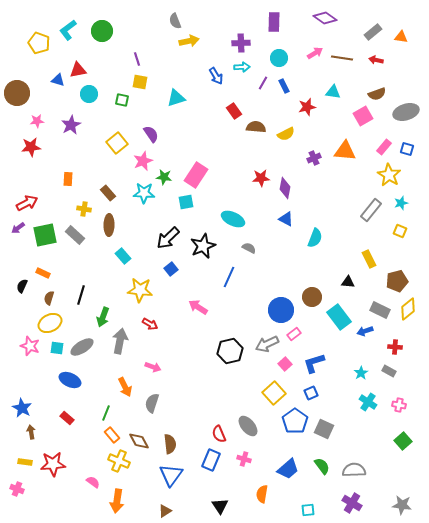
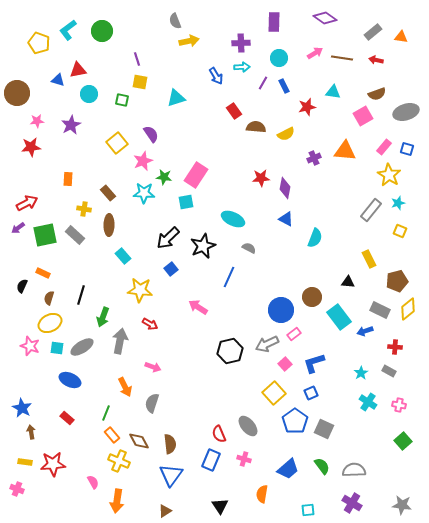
cyan star at (401, 203): moved 3 px left
pink semicircle at (93, 482): rotated 24 degrees clockwise
